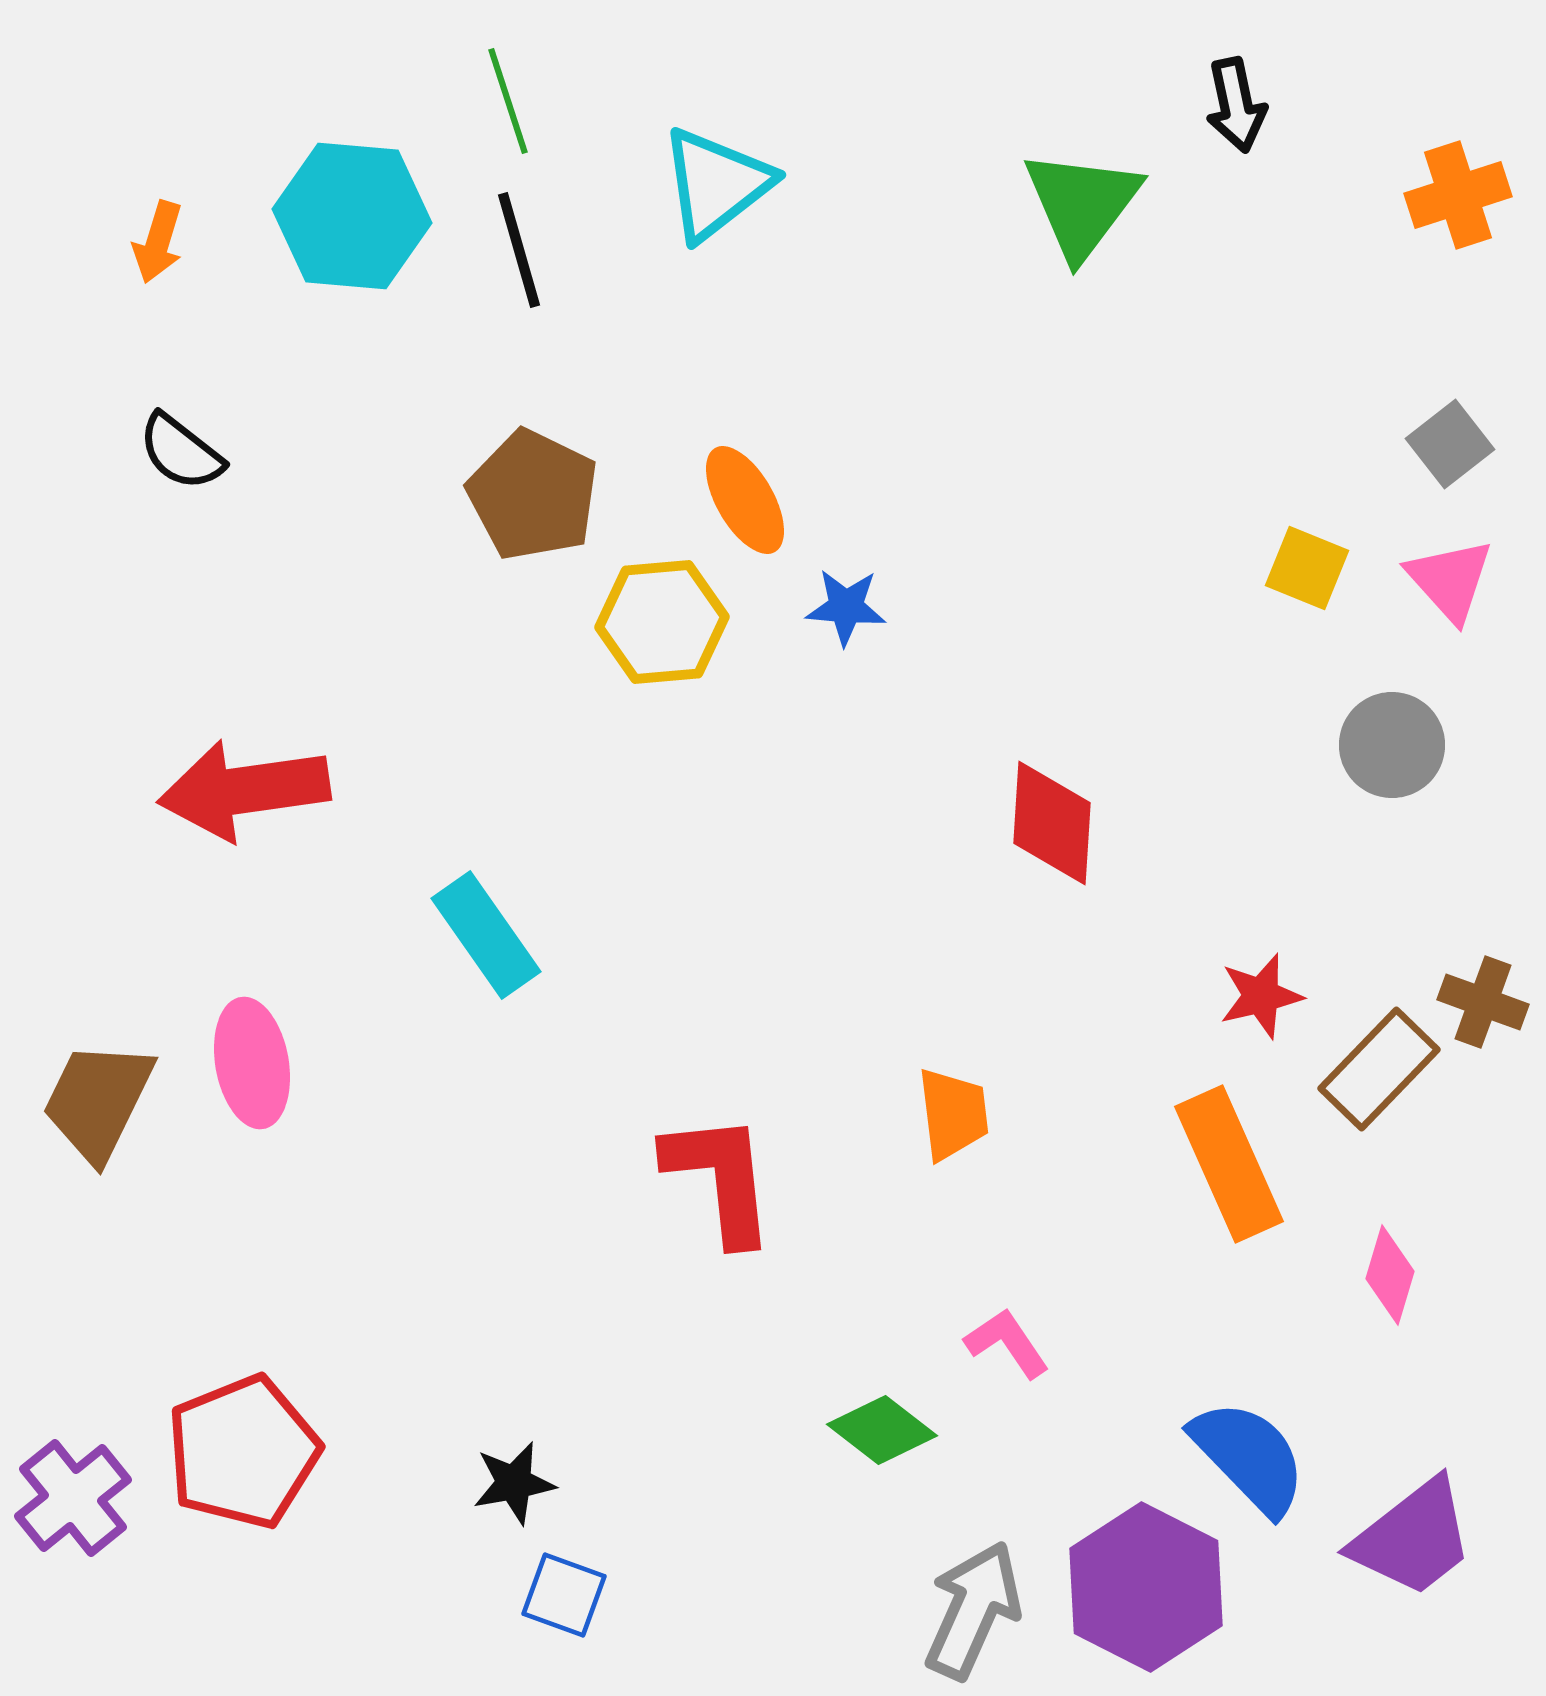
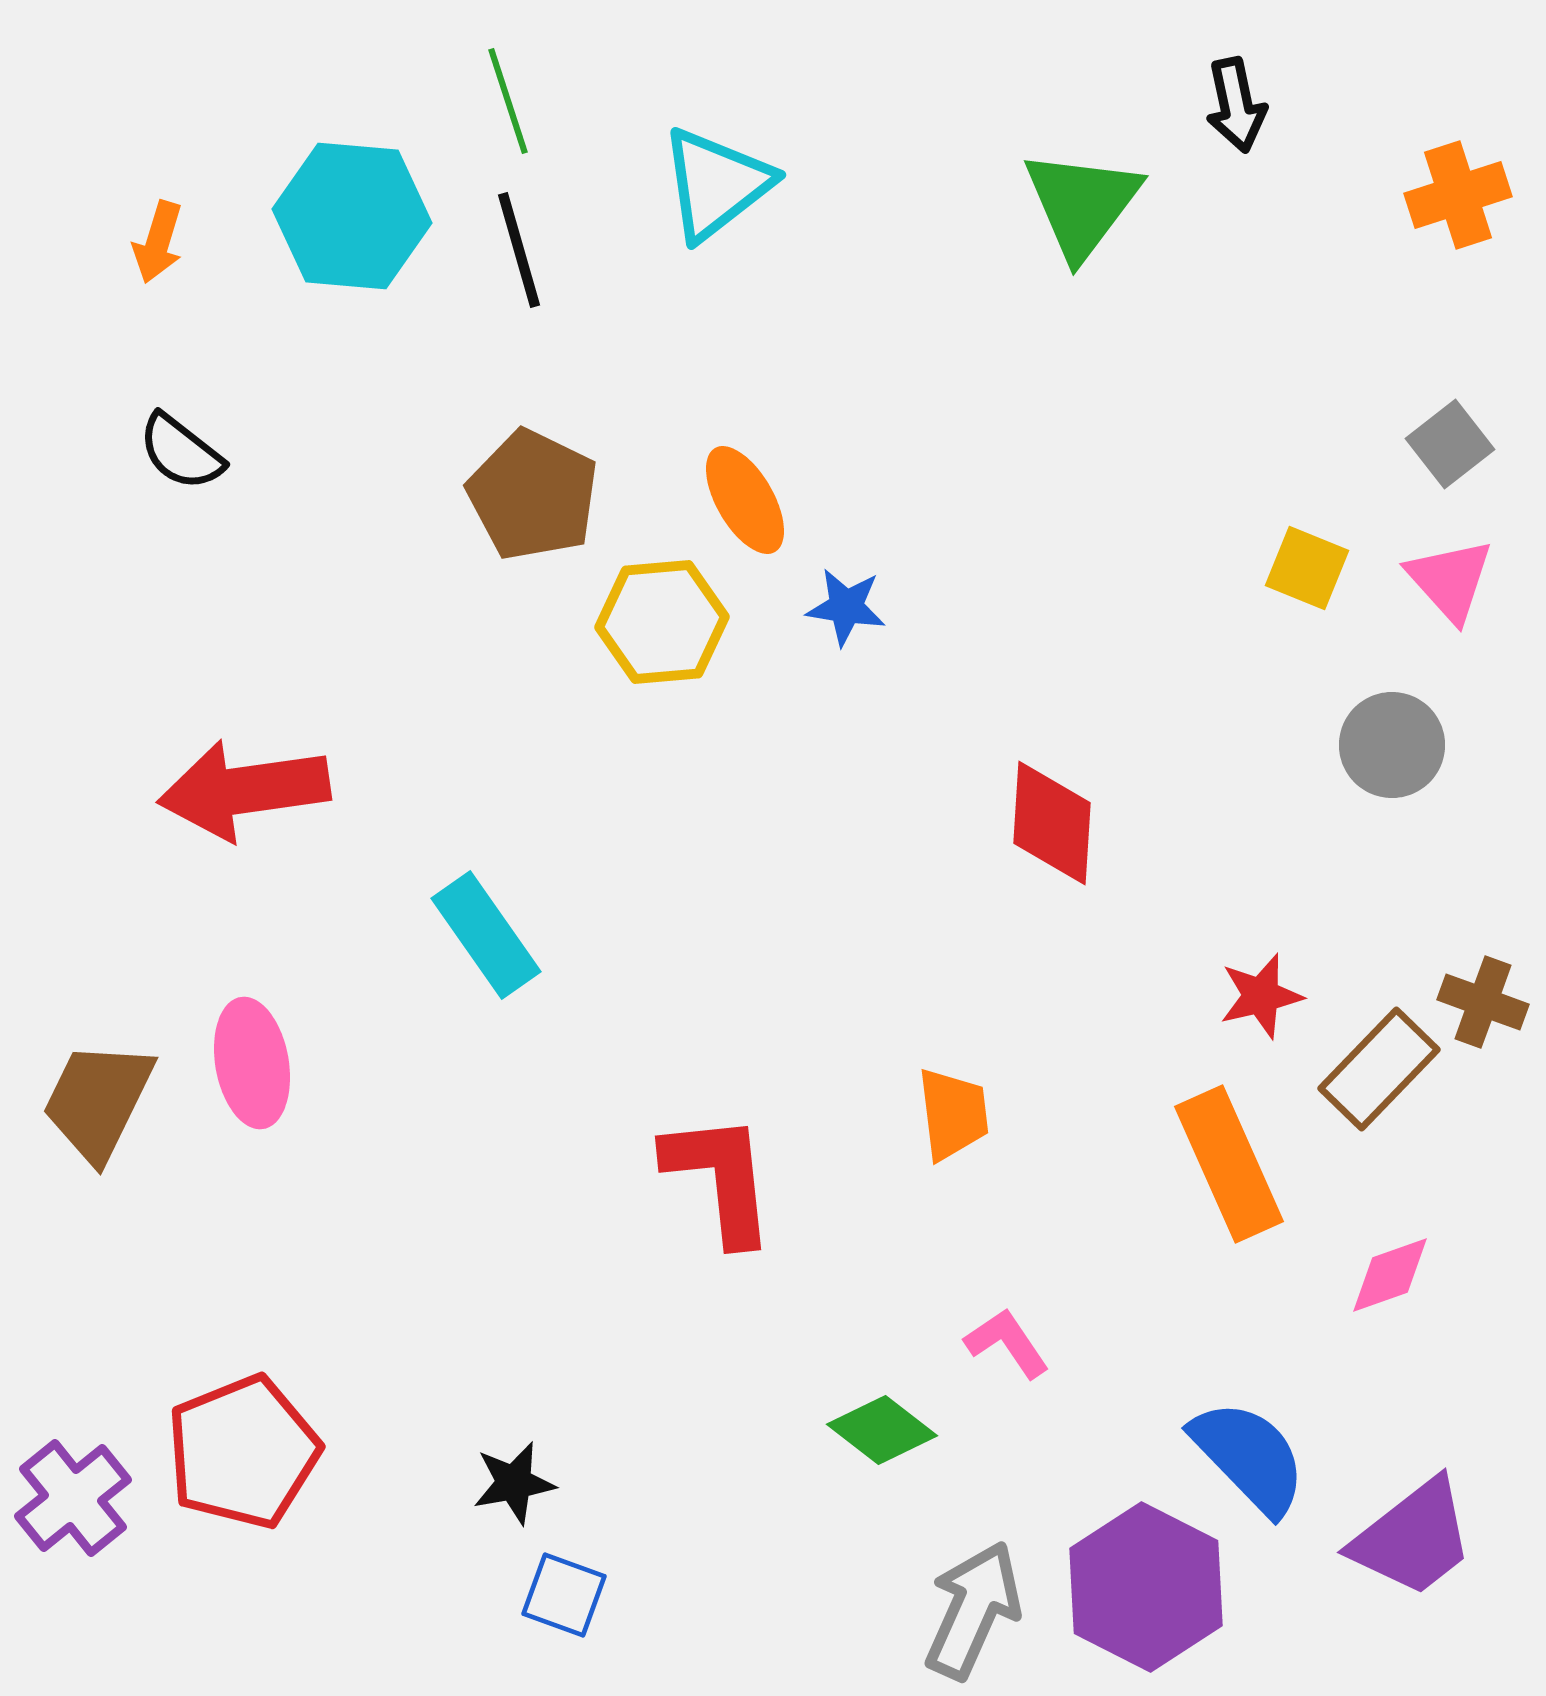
blue star: rotated 4 degrees clockwise
pink diamond: rotated 54 degrees clockwise
